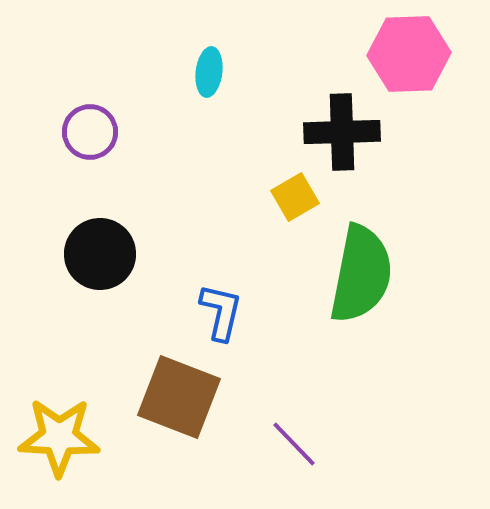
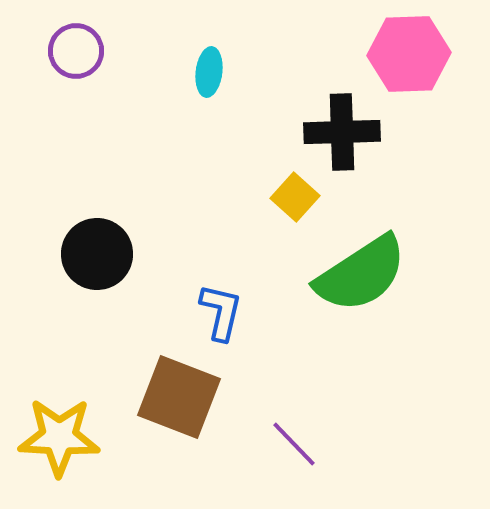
purple circle: moved 14 px left, 81 px up
yellow square: rotated 18 degrees counterclockwise
black circle: moved 3 px left
green semicircle: rotated 46 degrees clockwise
